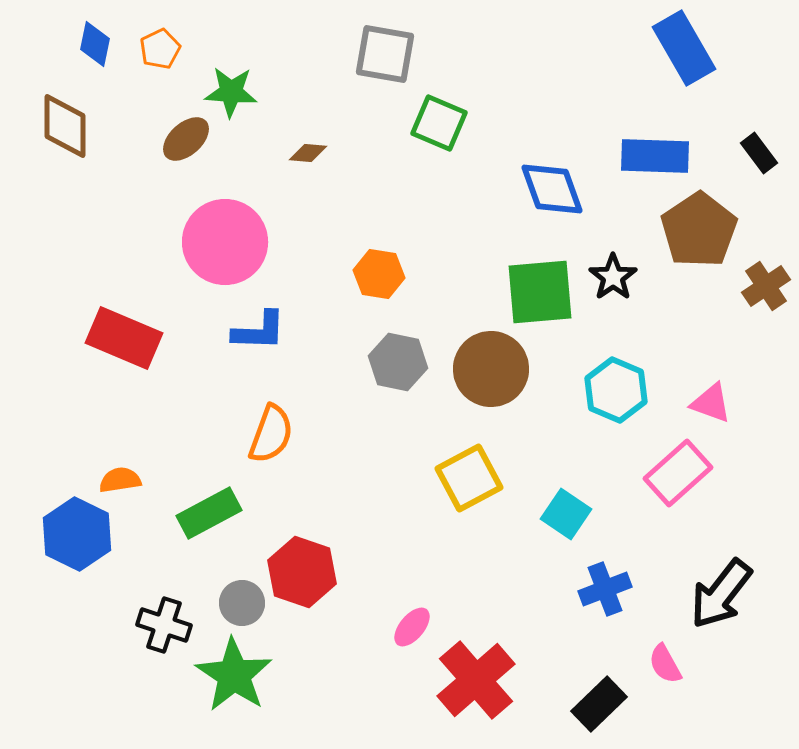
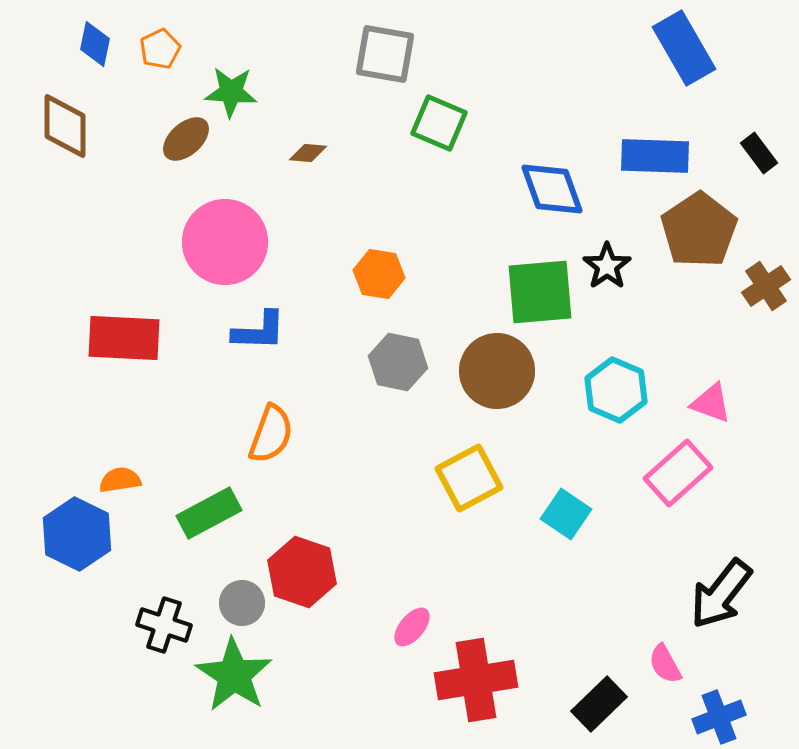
black star at (613, 277): moved 6 px left, 11 px up
red rectangle at (124, 338): rotated 20 degrees counterclockwise
brown circle at (491, 369): moved 6 px right, 2 px down
blue cross at (605, 589): moved 114 px right, 128 px down
red cross at (476, 680): rotated 32 degrees clockwise
